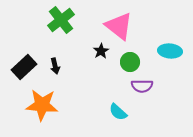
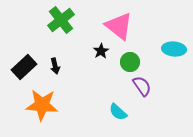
cyan ellipse: moved 4 px right, 2 px up
purple semicircle: rotated 125 degrees counterclockwise
